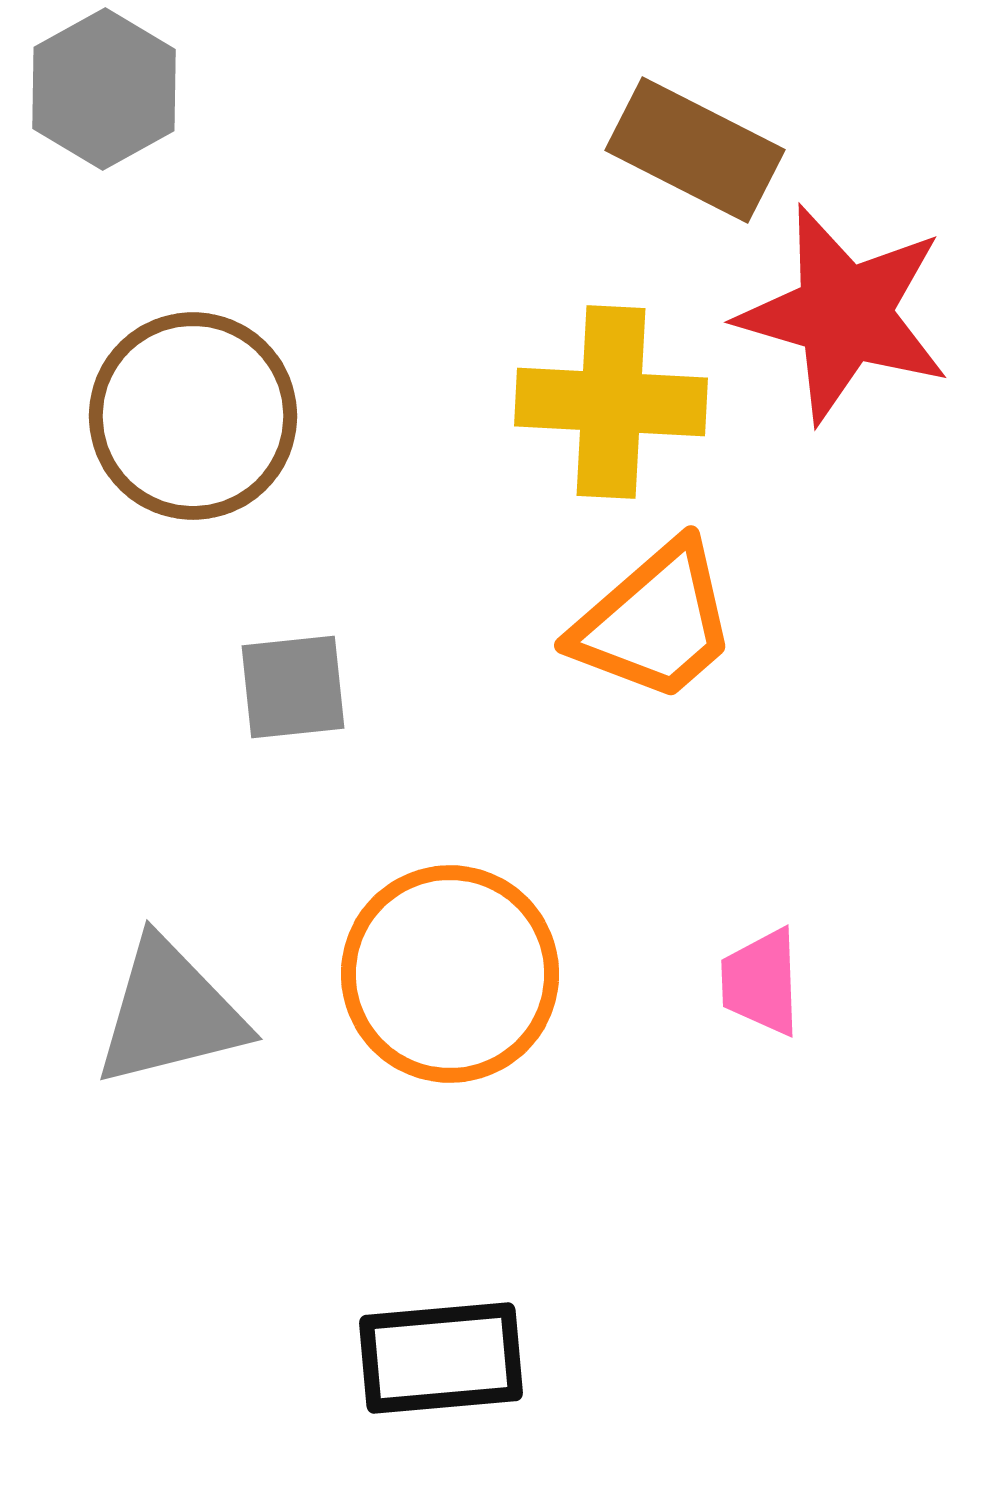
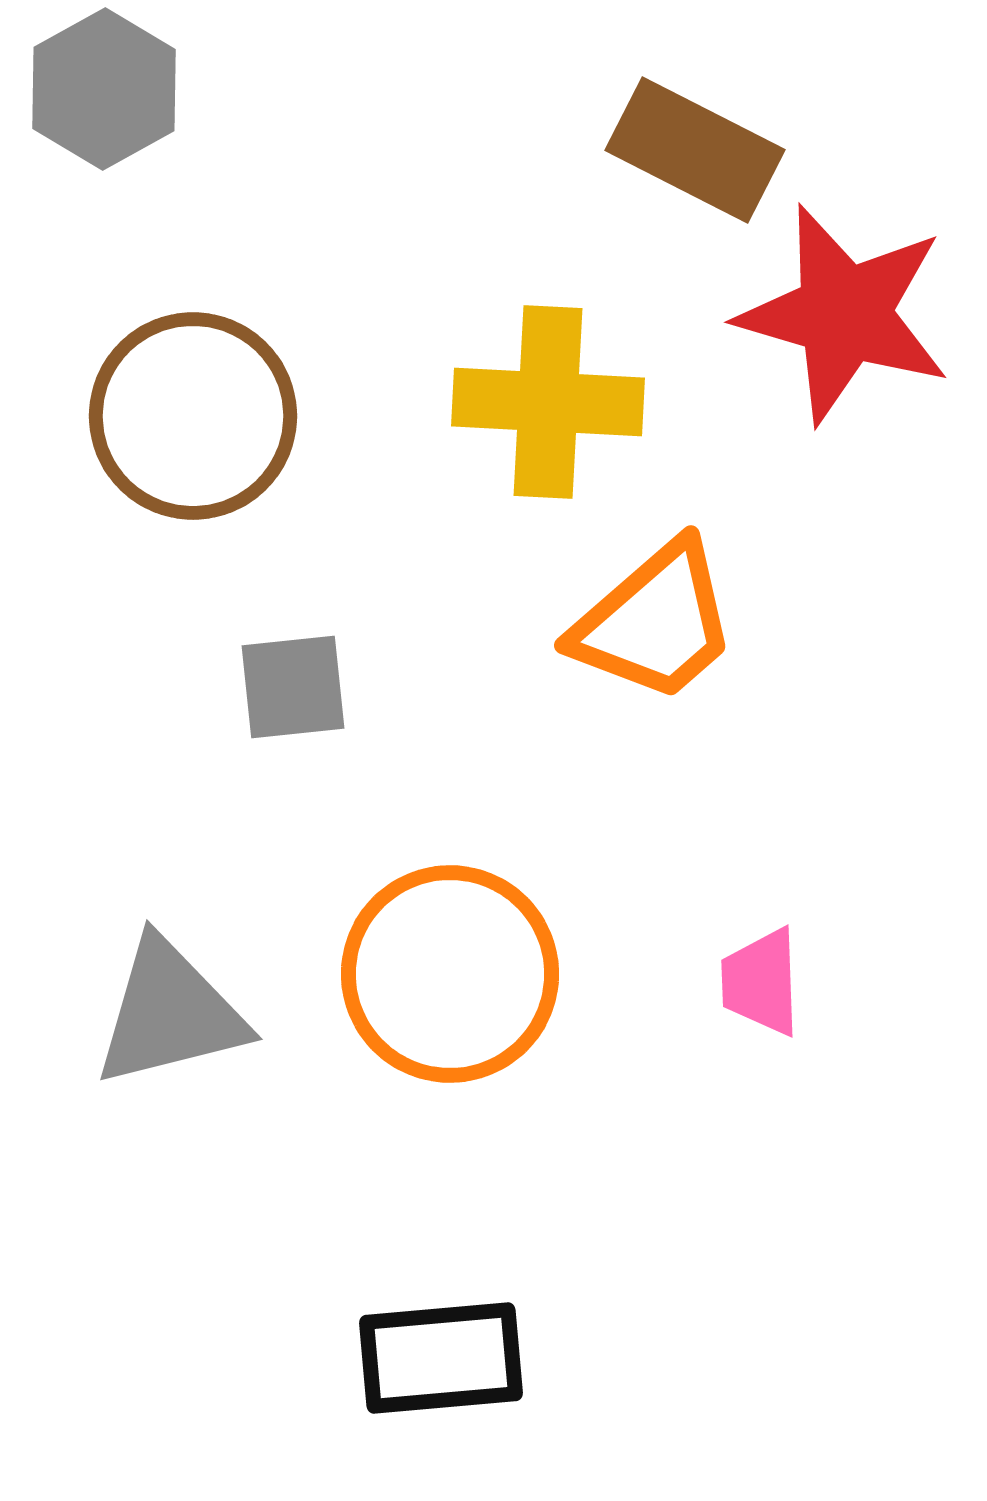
yellow cross: moved 63 px left
